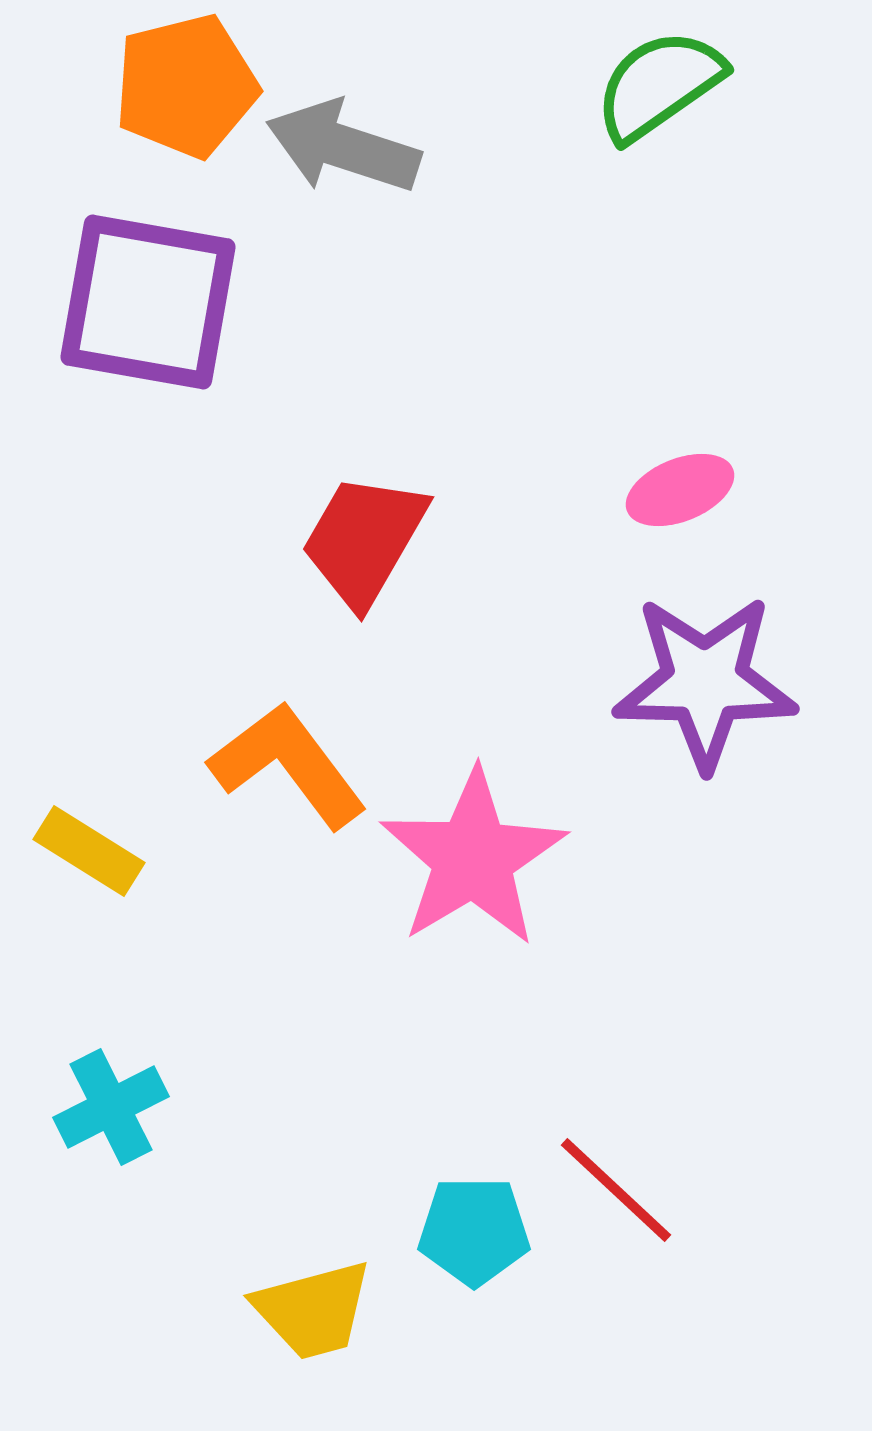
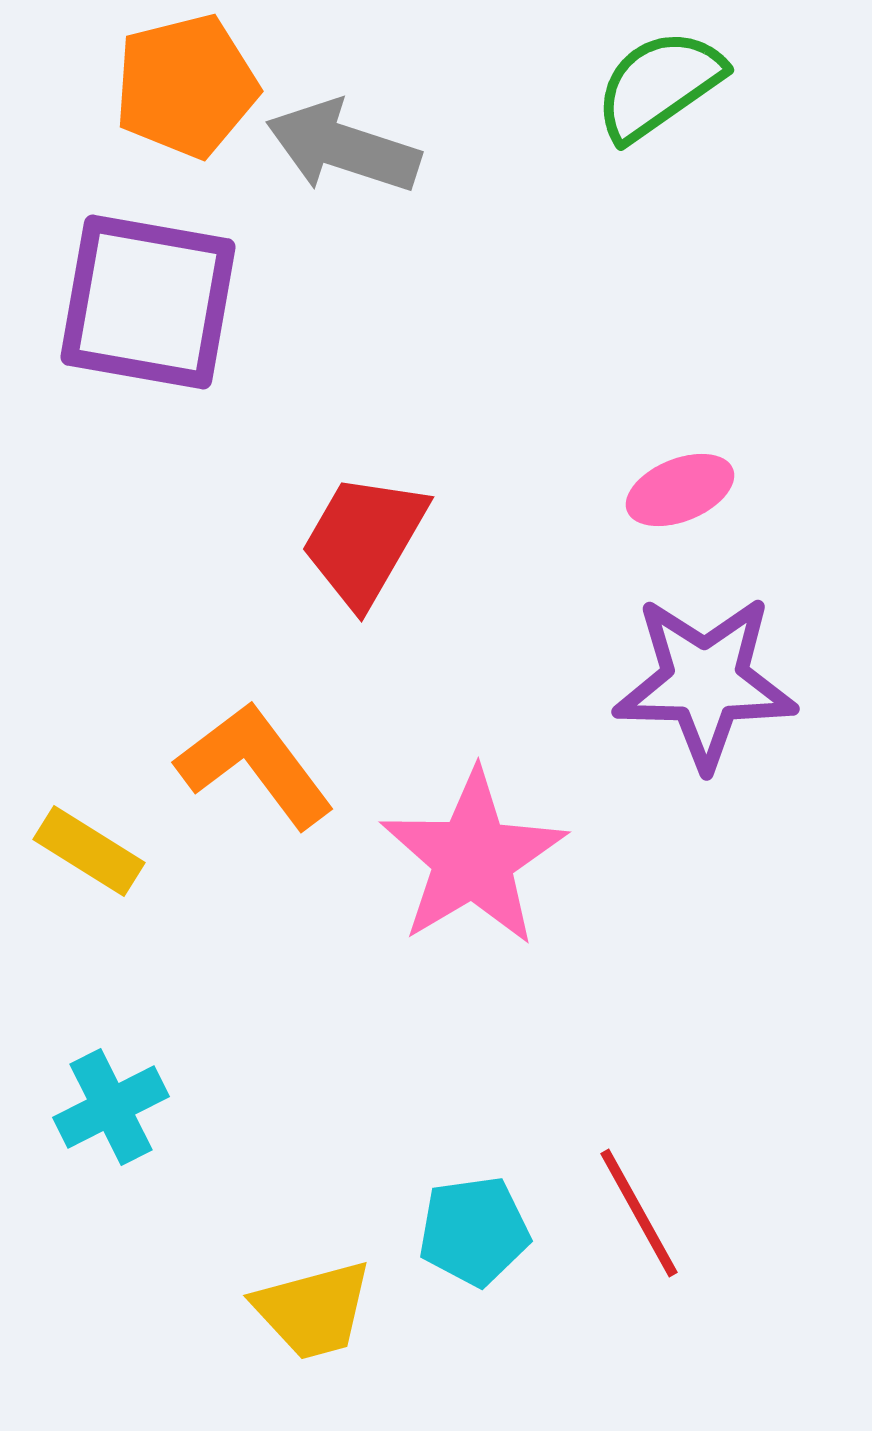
orange L-shape: moved 33 px left
red line: moved 23 px right, 23 px down; rotated 18 degrees clockwise
cyan pentagon: rotated 8 degrees counterclockwise
